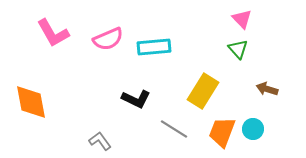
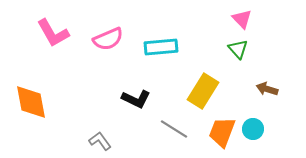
cyan rectangle: moved 7 px right
